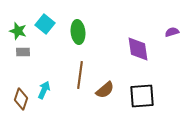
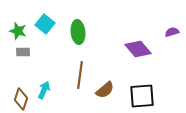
purple diamond: rotated 32 degrees counterclockwise
